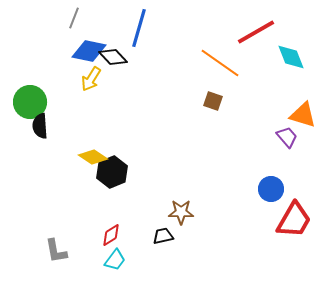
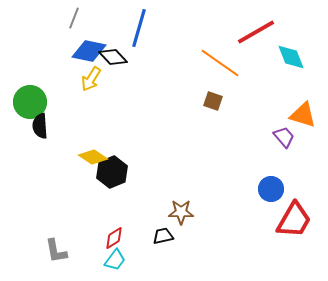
purple trapezoid: moved 3 px left
red diamond: moved 3 px right, 3 px down
